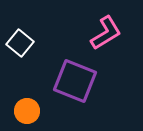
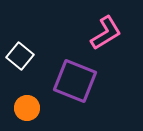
white square: moved 13 px down
orange circle: moved 3 px up
